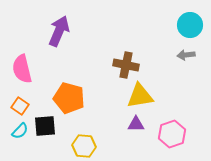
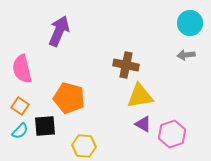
cyan circle: moved 2 px up
purple triangle: moved 7 px right; rotated 30 degrees clockwise
